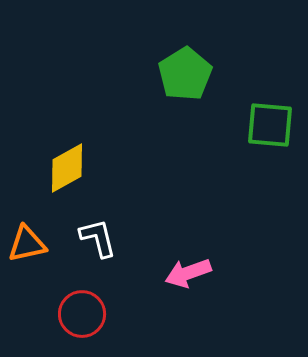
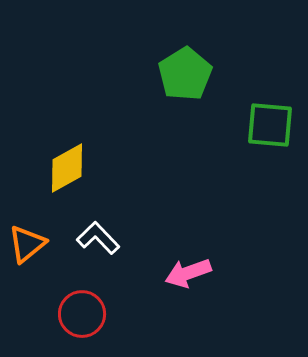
white L-shape: rotated 30 degrees counterclockwise
orange triangle: rotated 27 degrees counterclockwise
